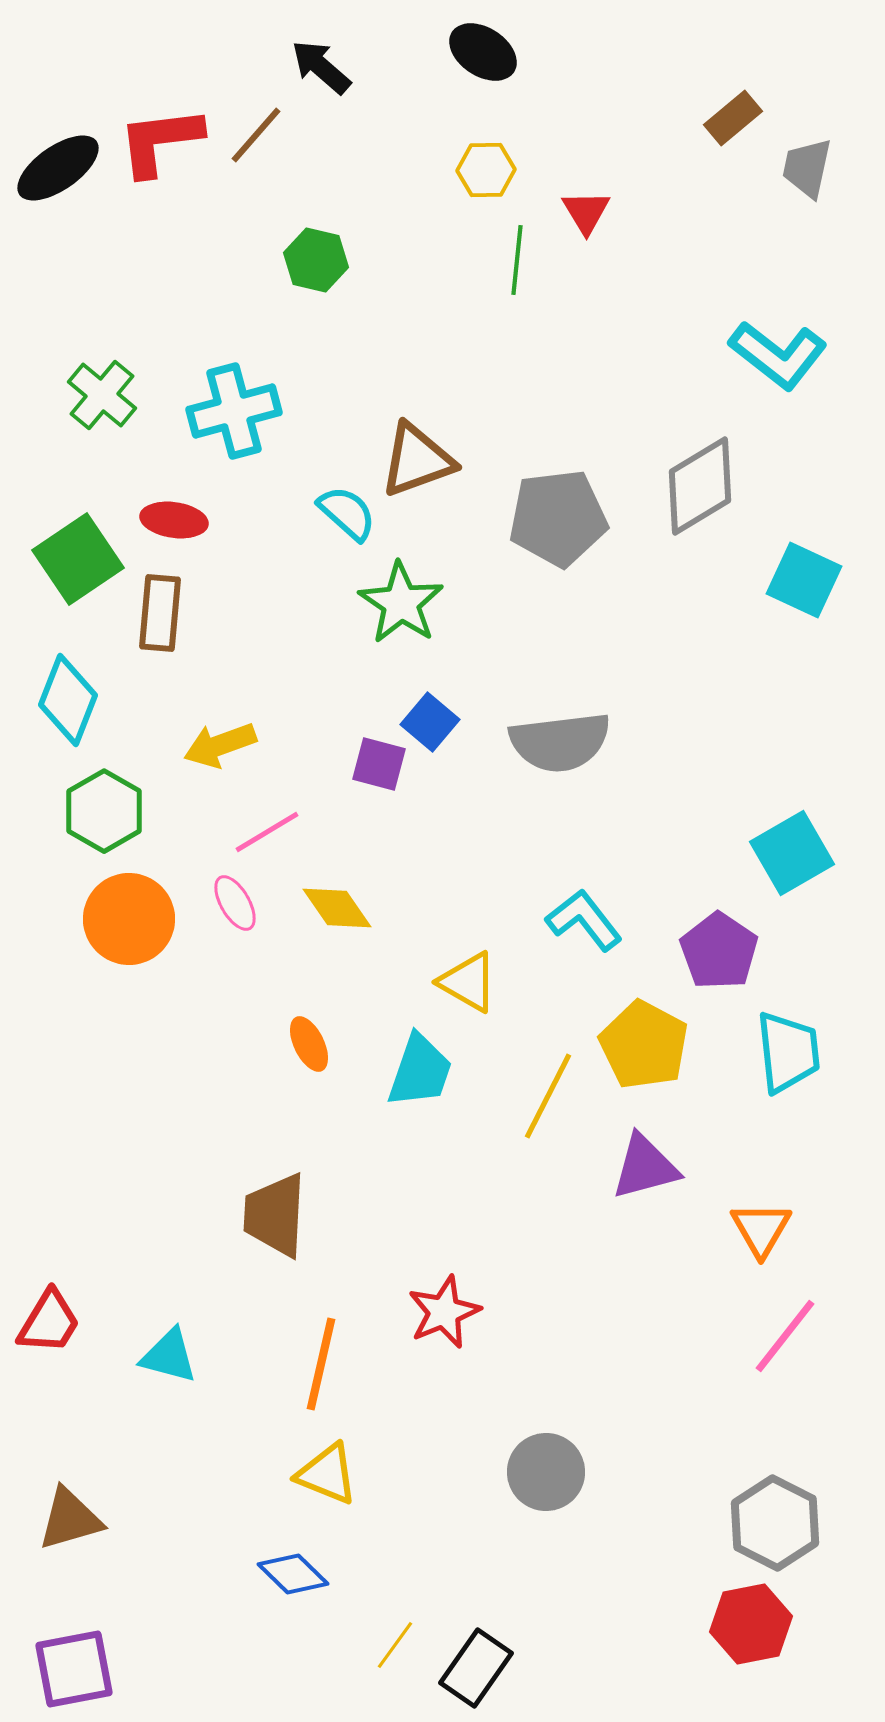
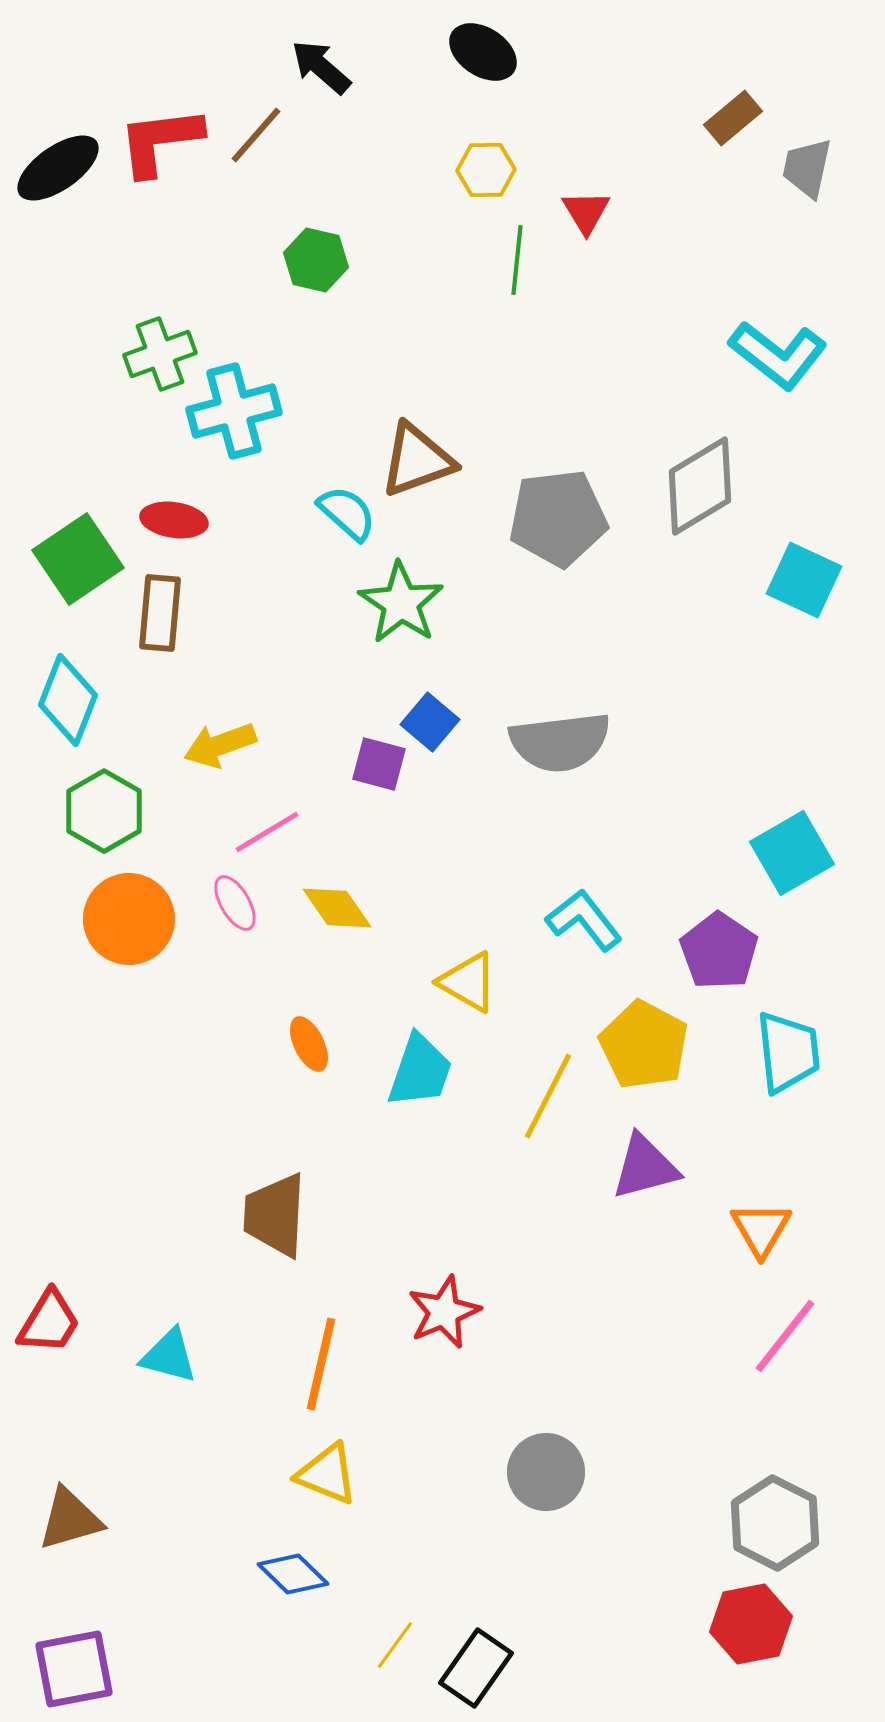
green cross at (102, 395): moved 58 px right, 41 px up; rotated 30 degrees clockwise
